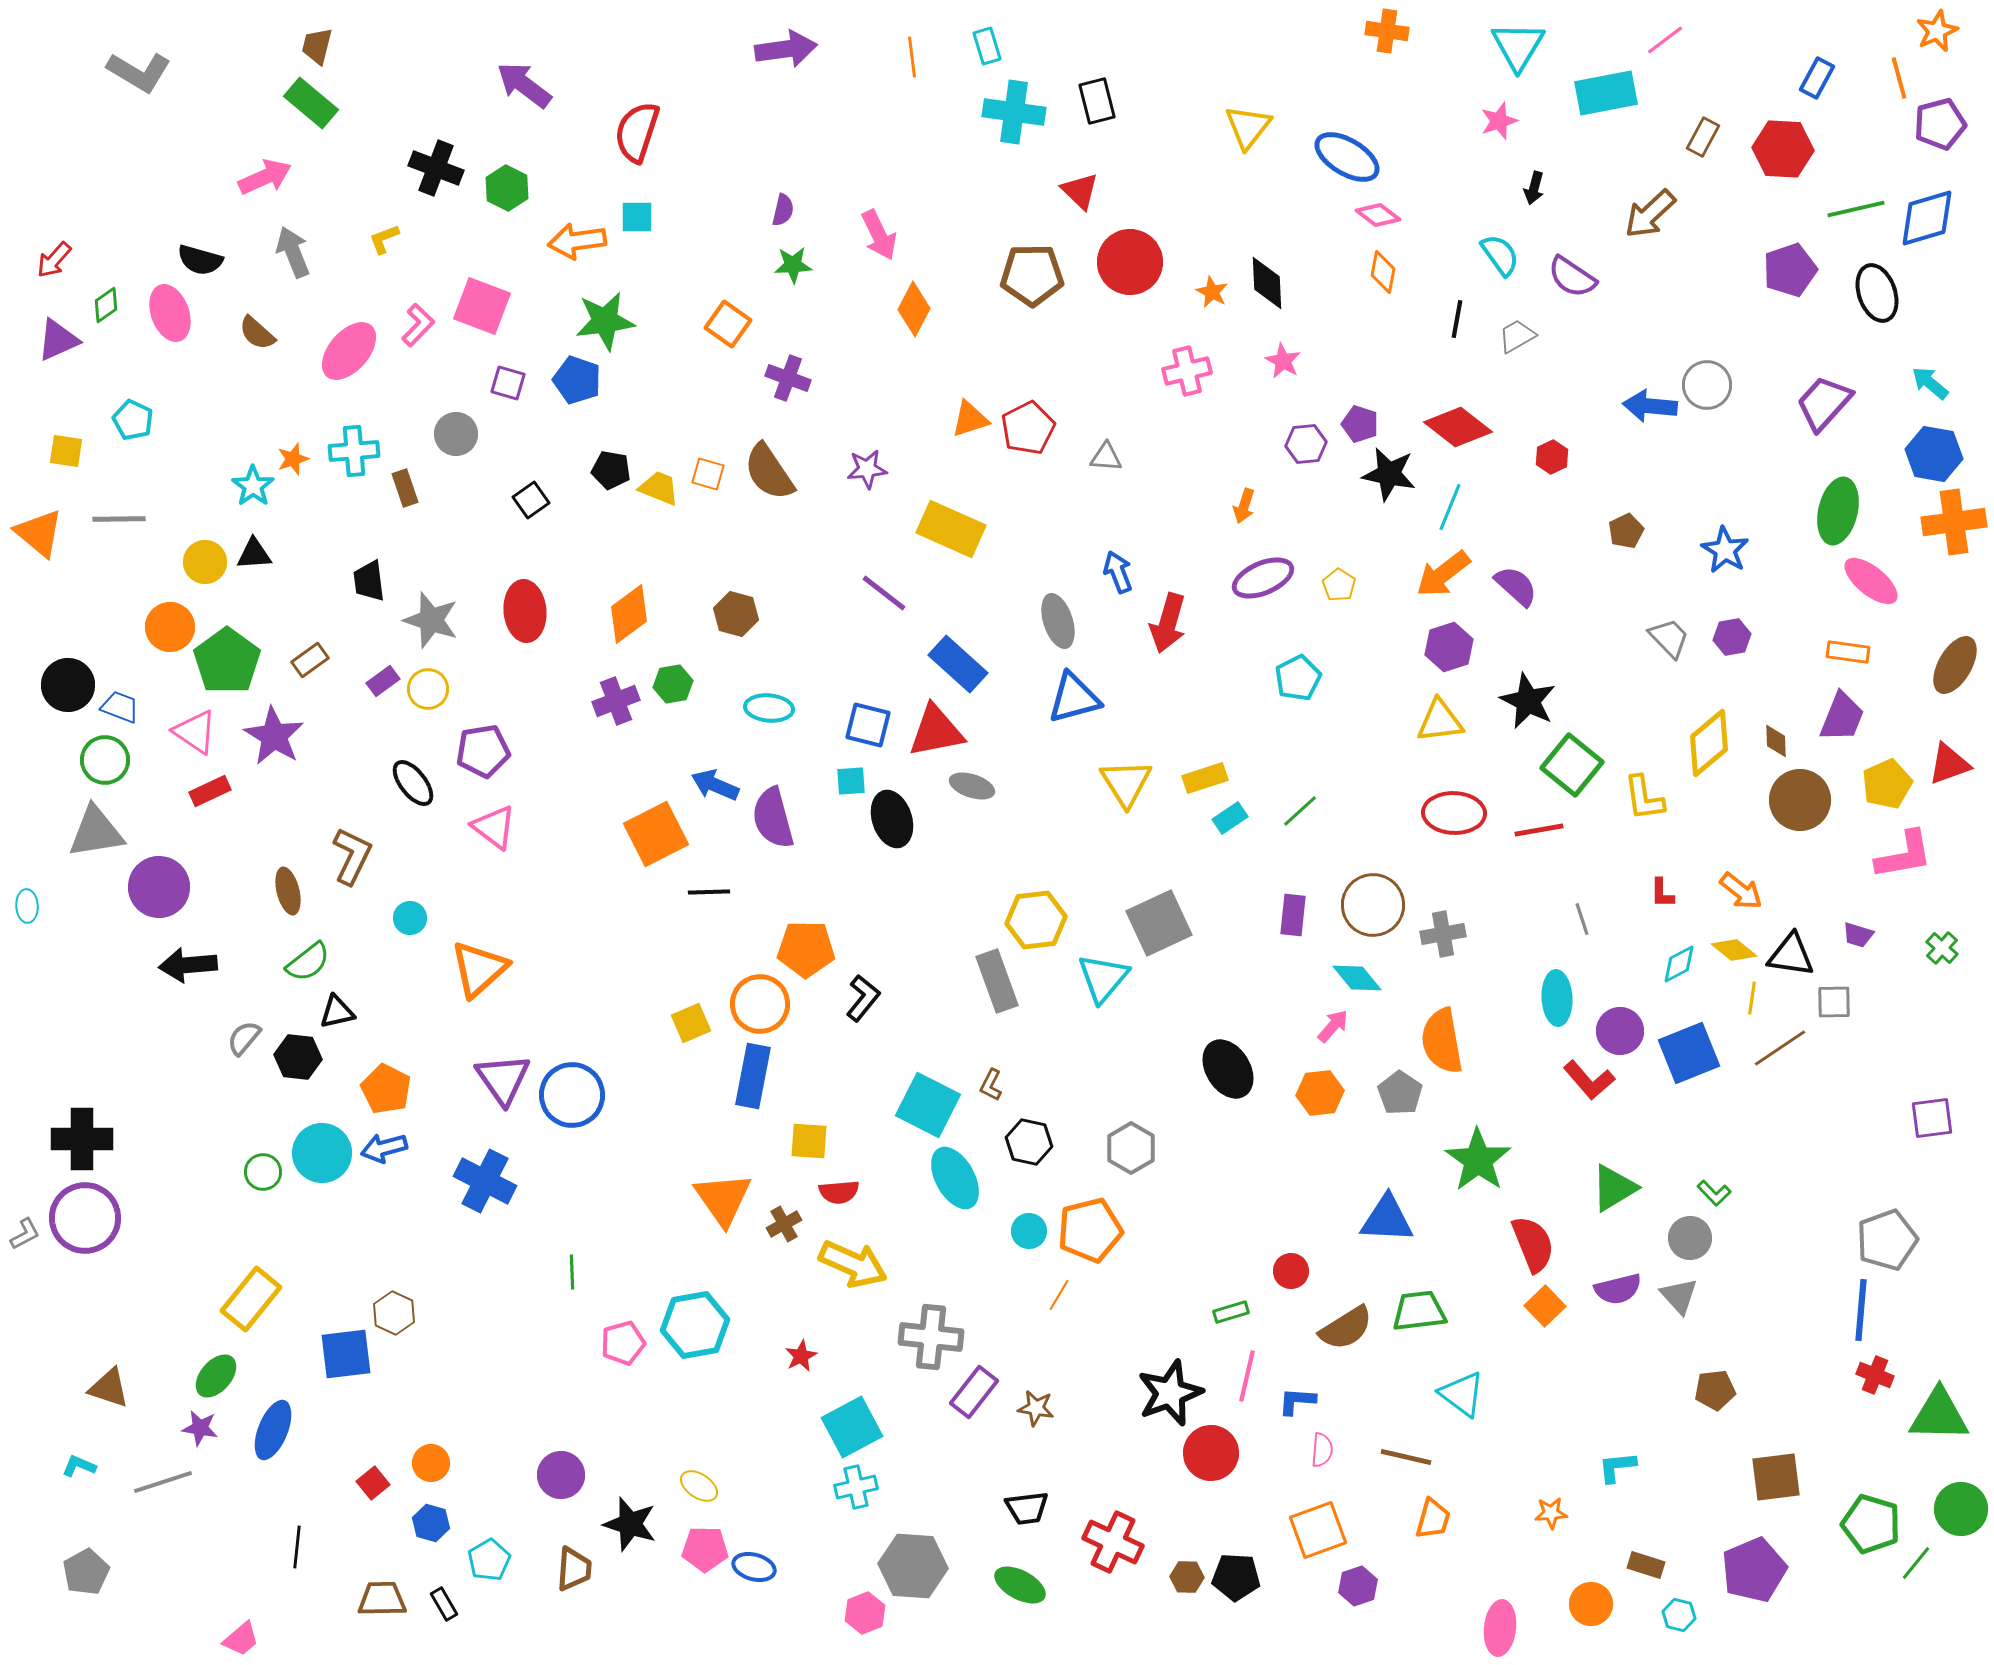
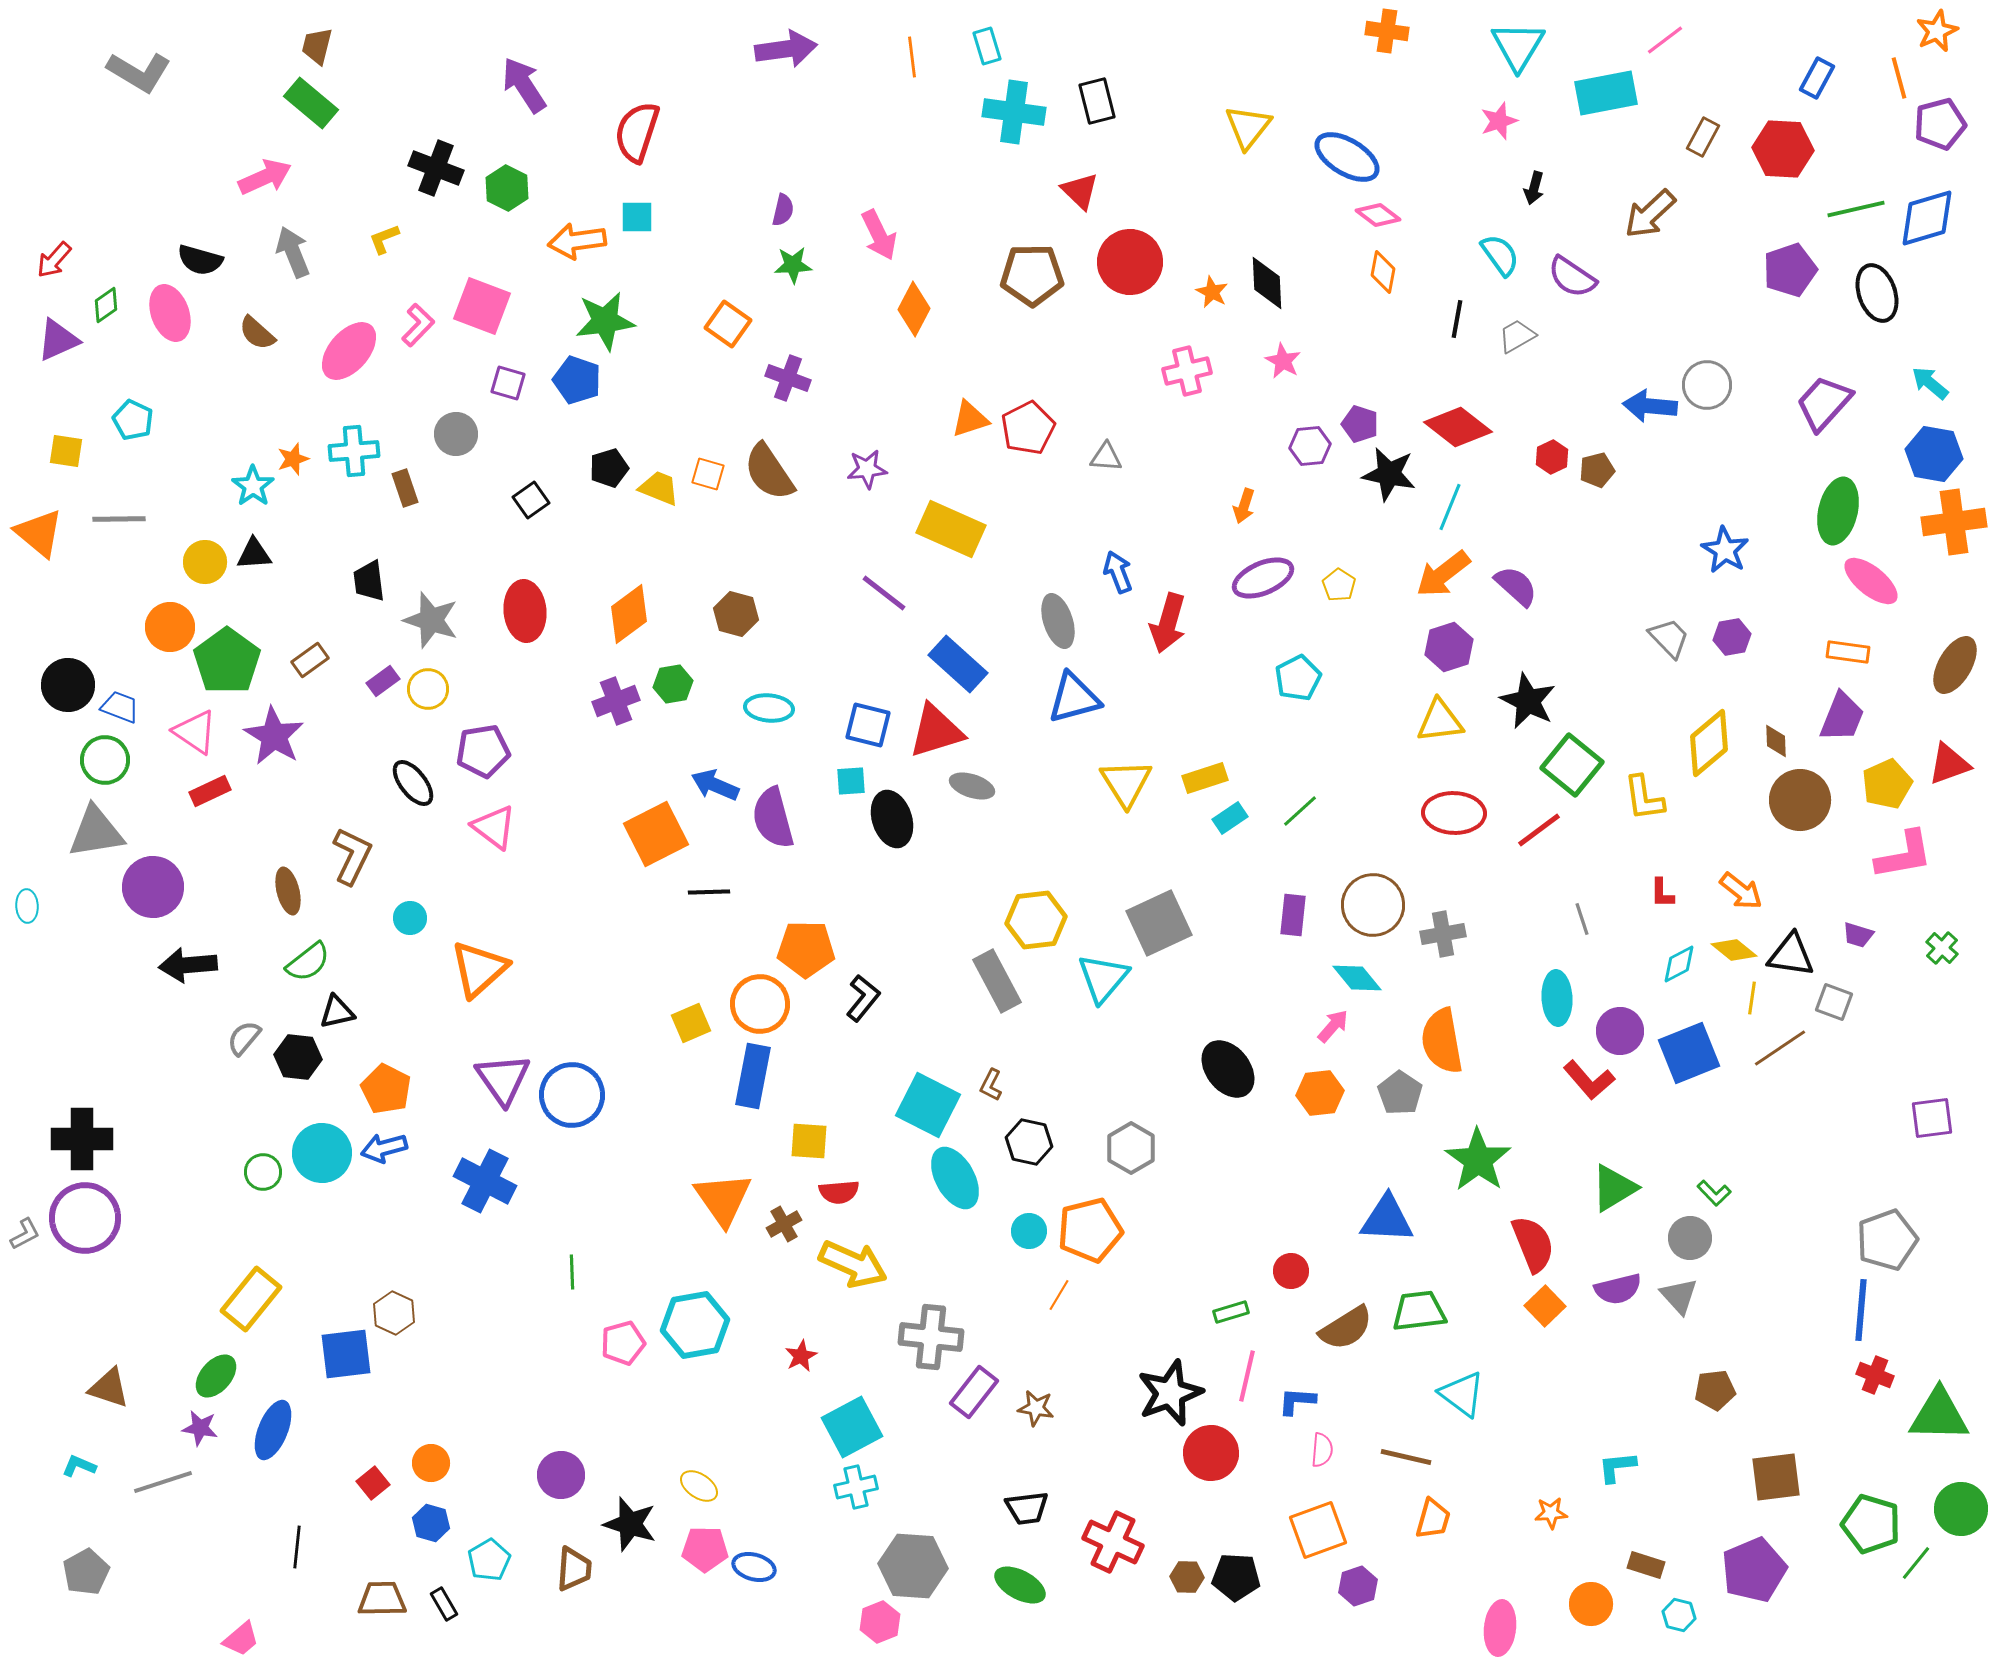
purple arrow at (524, 85): rotated 20 degrees clockwise
purple hexagon at (1306, 444): moved 4 px right, 2 px down
black pentagon at (611, 470): moved 2 px left, 2 px up; rotated 27 degrees counterclockwise
brown pentagon at (1626, 531): moved 29 px left, 61 px up; rotated 12 degrees clockwise
red triangle at (936, 731): rotated 6 degrees counterclockwise
red line at (1539, 830): rotated 27 degrees counterclockwise
purple circle at (159, 887): moved 6 px left
gray rectangle at (997, 981): rotated 8 degrees counterclockwise
gray square at (1834, 1002): rotated 21 degrees clockwise
black ellipse at (1228, 1069): rotated 6 degrees counterclockwise
pink hexagon at (865, 1613): moved 15 px right, 9 px down
